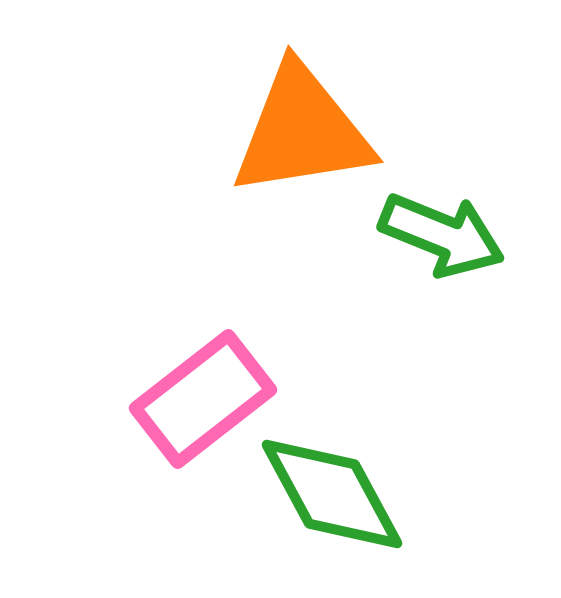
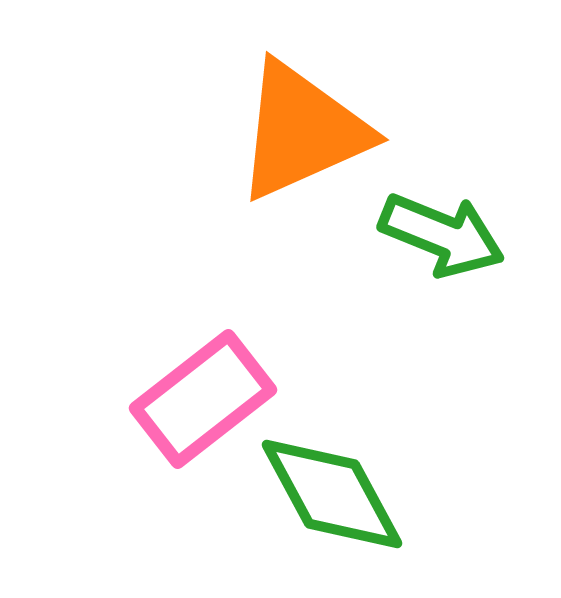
orange triangle: rotated 15 degrees counterclockwise
